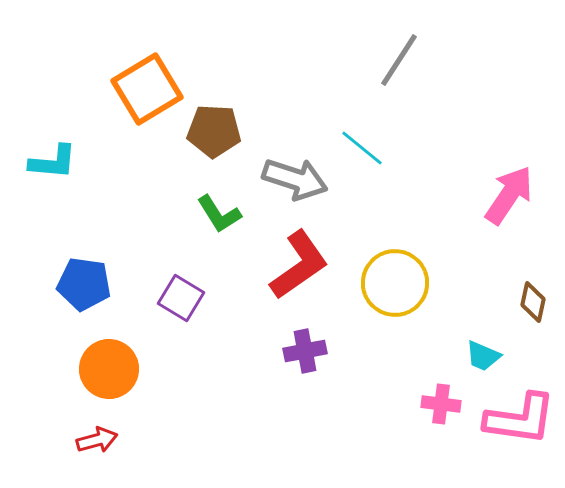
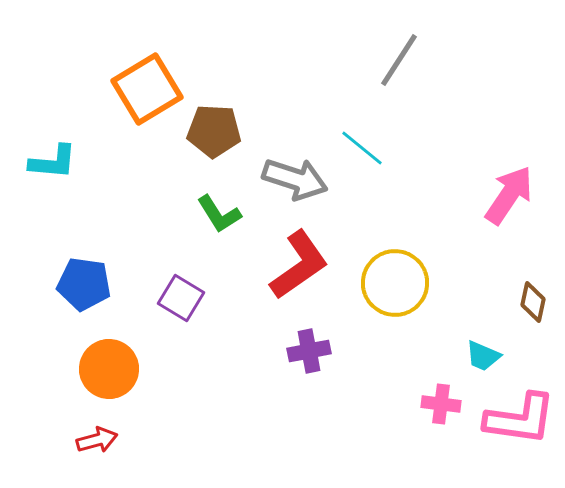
purple cross: moved 4 px right
